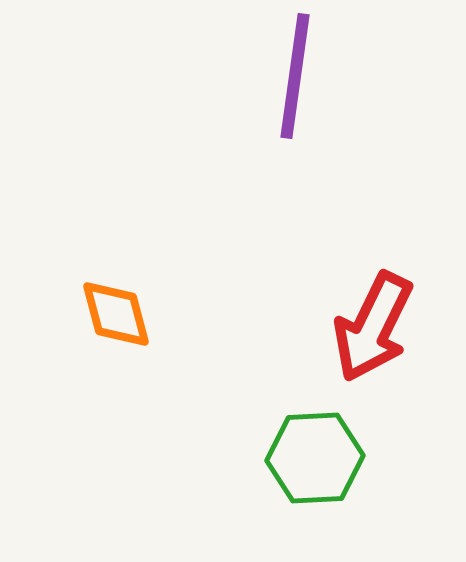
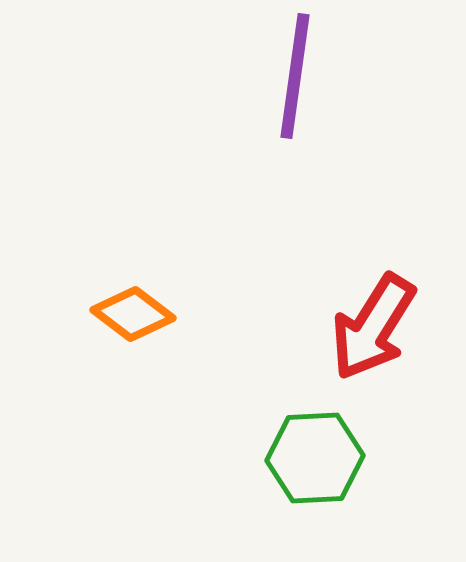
orange diamond: moved 17 px right; rotated 38 degrees counterclockwise
red arrow: rotated 6 degrees clockwise
